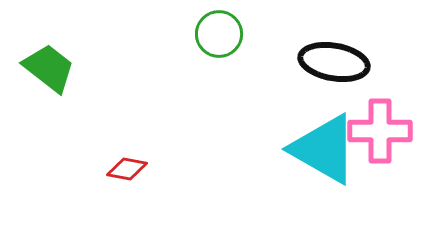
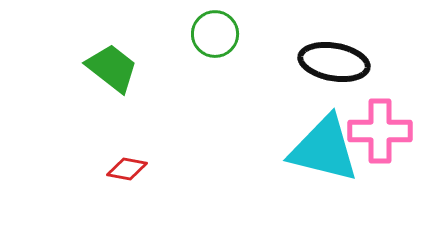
green circle: moved 4 px left
green trapezoid: moved 63 px right
cyan triangle: rotated 16 degrees counterclockwise
